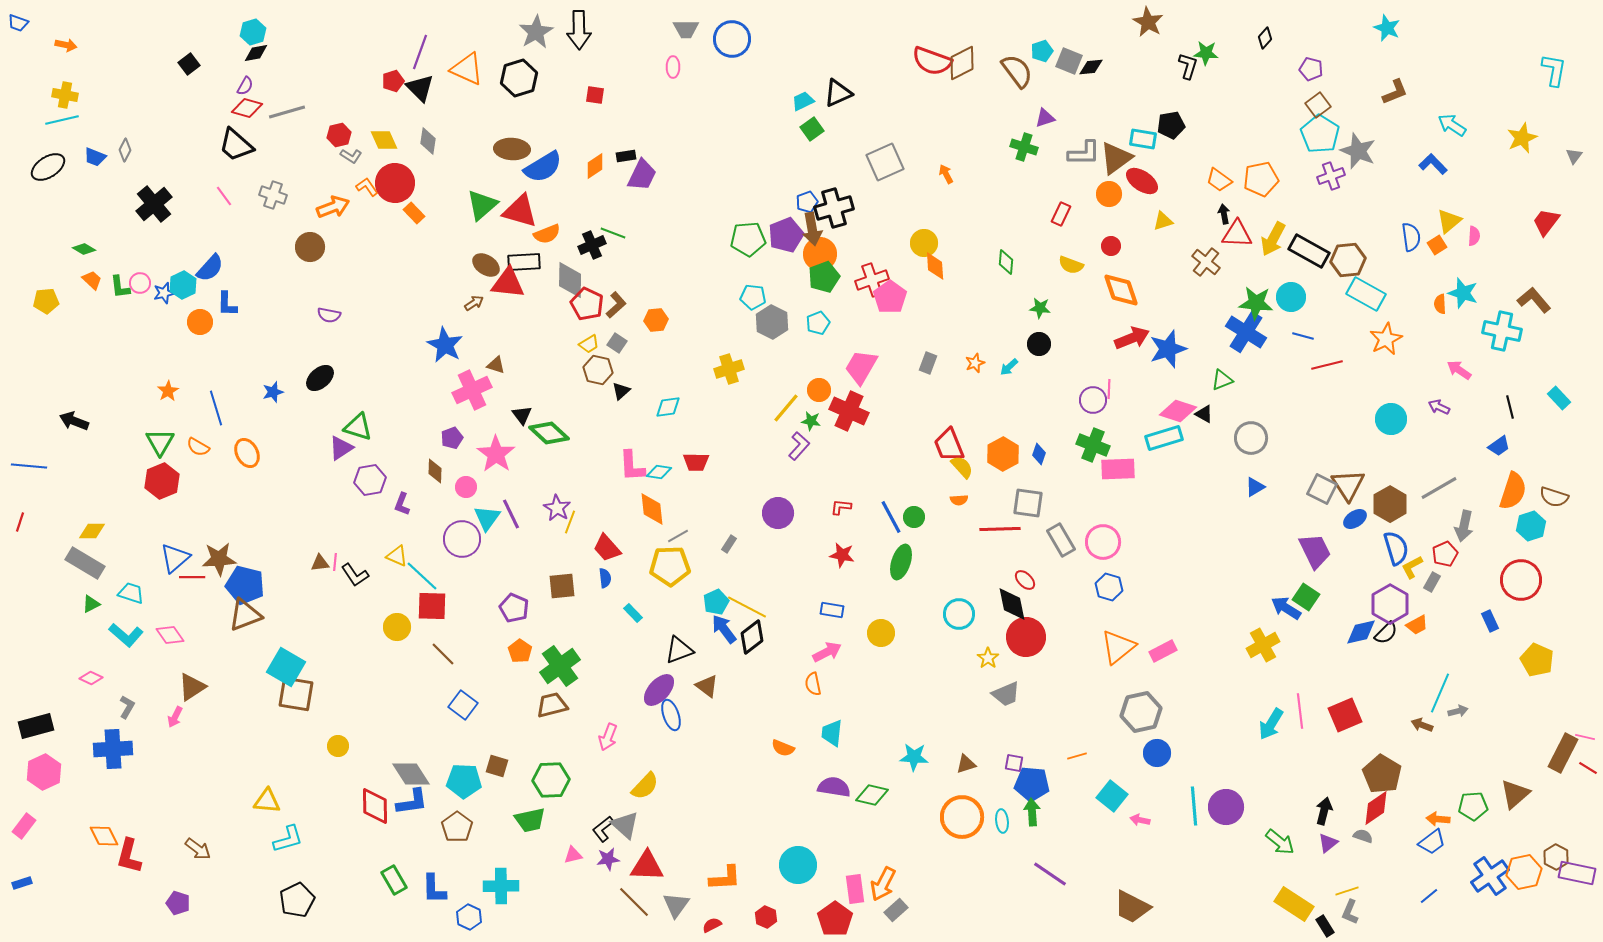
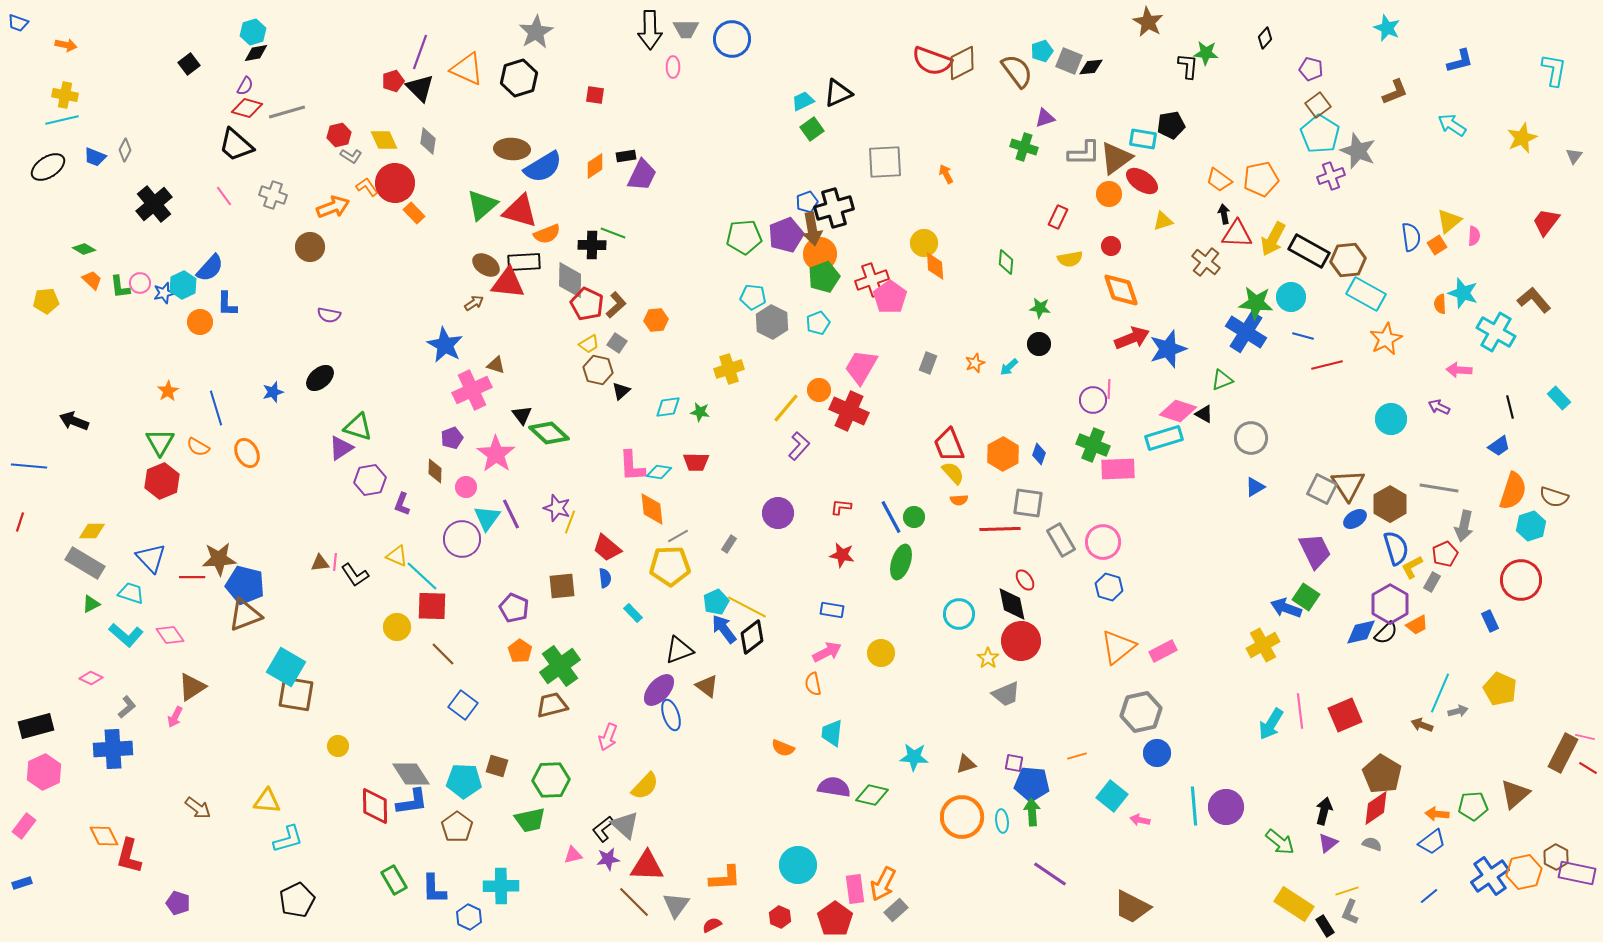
black arrow at (579, 30): moved 71 px right
black L-shape at (1188, 66): rotated 12 degrees counterclockwise
gray square at (885, 162): rotated 21 degrees clockwise
blue L-shape at (1433, 164): moved 27 px right, 103 px up; rotated 120 degrees clockwise
red rectangle at (1061, 214): moved 3 px left, 3 px down
green pentagon at (748, 239): moved 4 px left, 2 px up
black cross at (592, 245): rotated 24 degrees clockwise
yellow semicircle at (1071, 265): moved 1 px left, 6 px up; rotated 30 degrees counterclockwise
cyan cross at (1502, 331): moved 6 px left, 1 px down; rotated 18 degrees clockwise
pink arrow at (1459, 370): rotated 30 degrees counterclockwise
green star at (811, 421): moved 111 px left, 9 px up
yellow semicircle at (962, 467): moved 9 px left, 6 px down
gray line at (1439, 488): rotated 39 degrees clockwise
purple star at (557, 508): rotated 12 degrees counterclockwise
red trapezoid at (607, 548): rotated 8 degrees counterclockwise
blue triangle at (175, 558): moved 24 px left; rotated 32 degrees counterclockwise
red ellipse at (1025, 580): rotated 10 degrees clockwise
blue arrow at (1286, 608): rotated 12 degrees counterclockwise
yellow circle at (881, 633): moved 20 px down
red circle at (1026, 637): moved 5 px left, 4 px down
yellow pentagon at (1537, 660): moved 37 px left, 29 px down
gray L-shape at (127, 707): rotated 20 degrees clockwise
orange arrow at (1438, 819): moved 1 px left, 5 px up
gray semicircle at (1363, 836): moved 9 px right, 8 px down
brown arrow at (198, 849): moved 41 px up
red hexagon at (766, 917): moved 14 px right
